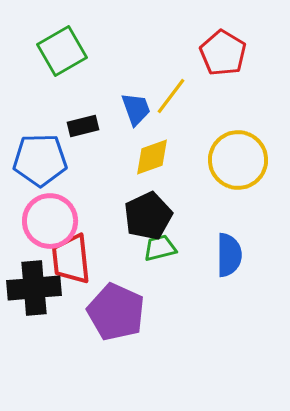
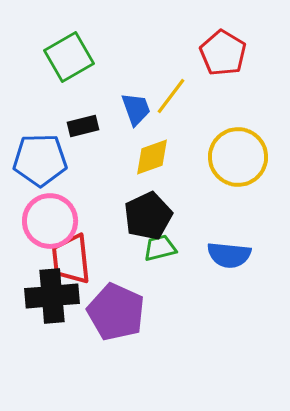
green square: moved 7 px right, 6 px down
yellow circle: moved 3 px up
blue semicircle: rotated 96 degrees clockwise
black cross: moved 18 px right, 8 px down
